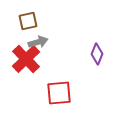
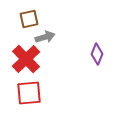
brown square: moved 1 px right, 2 px up
gray arrow: moved 7 px right, 5 px up
red square: moved 30 px left
